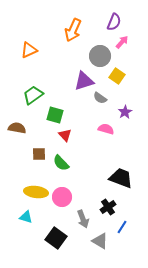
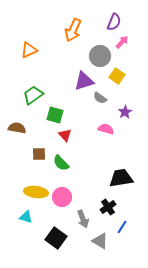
black trapezoid: rotated 30 degrees counterclockwise
